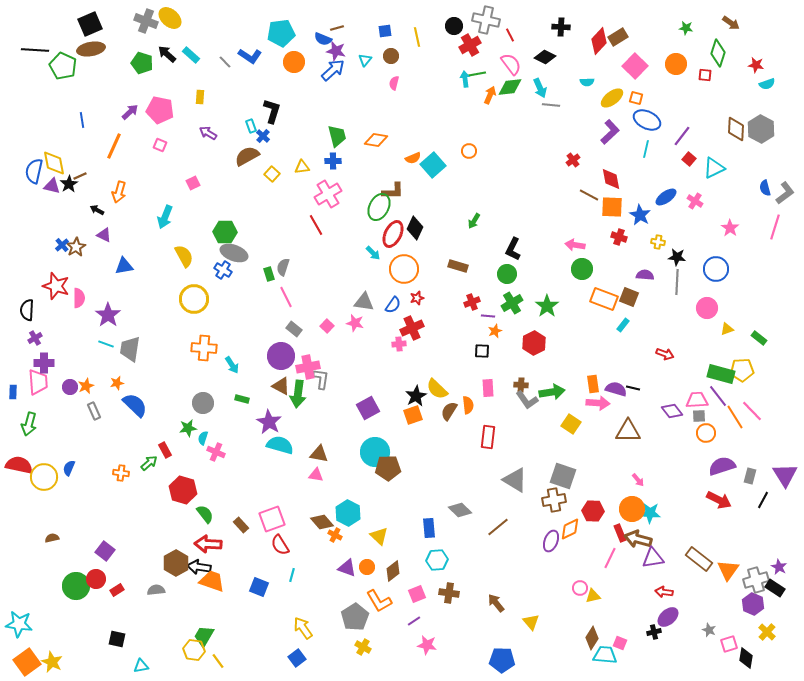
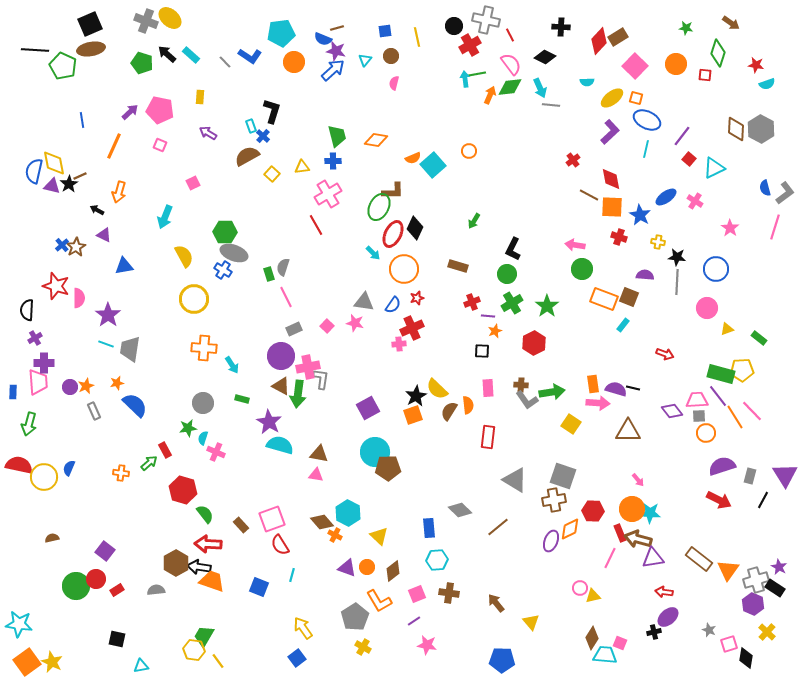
gray rectangle at (294, 329): rotated 63 degrees counterclockwise
